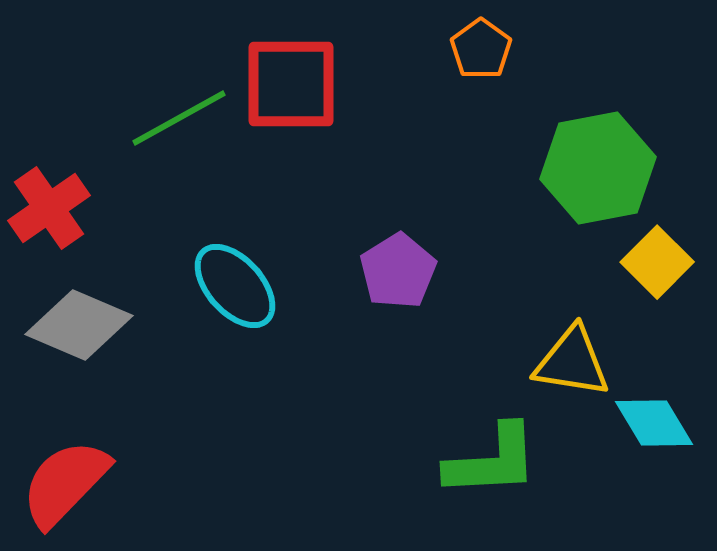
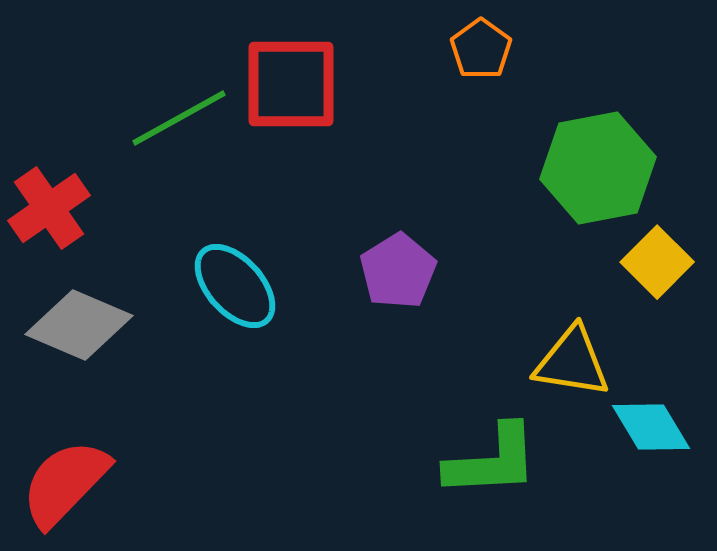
cyan diamond: moved 3 px left, 4 px down
